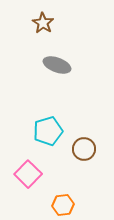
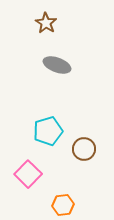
brown star: moved 3 px right
